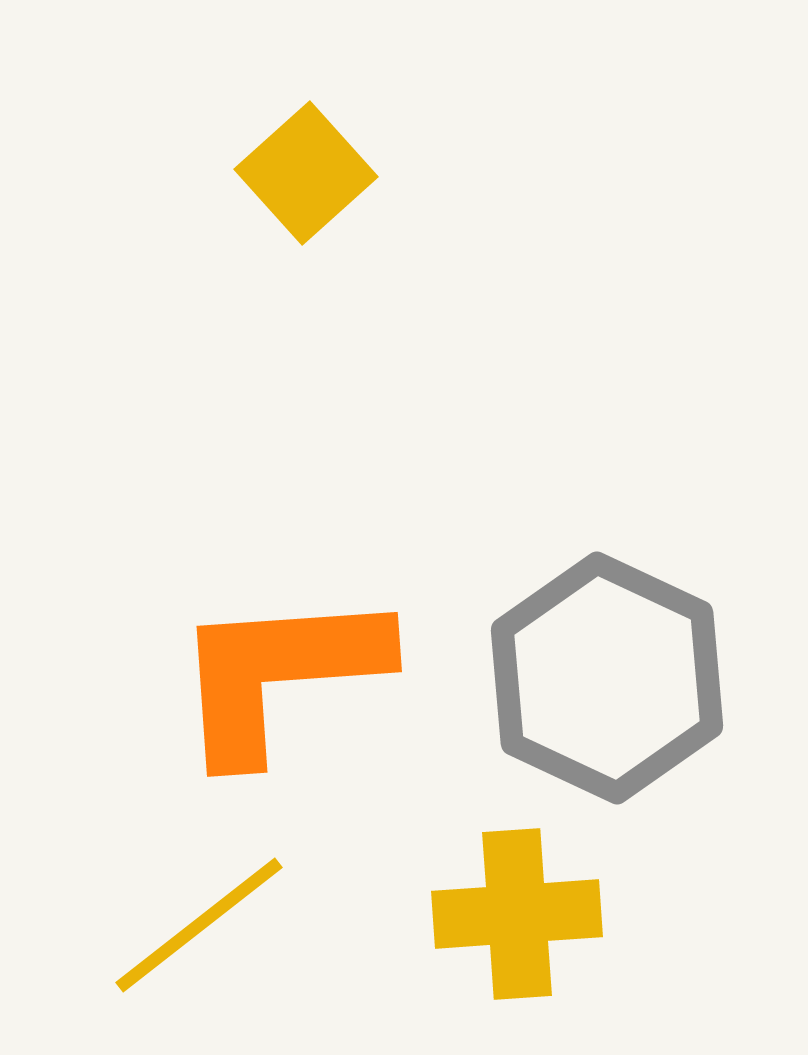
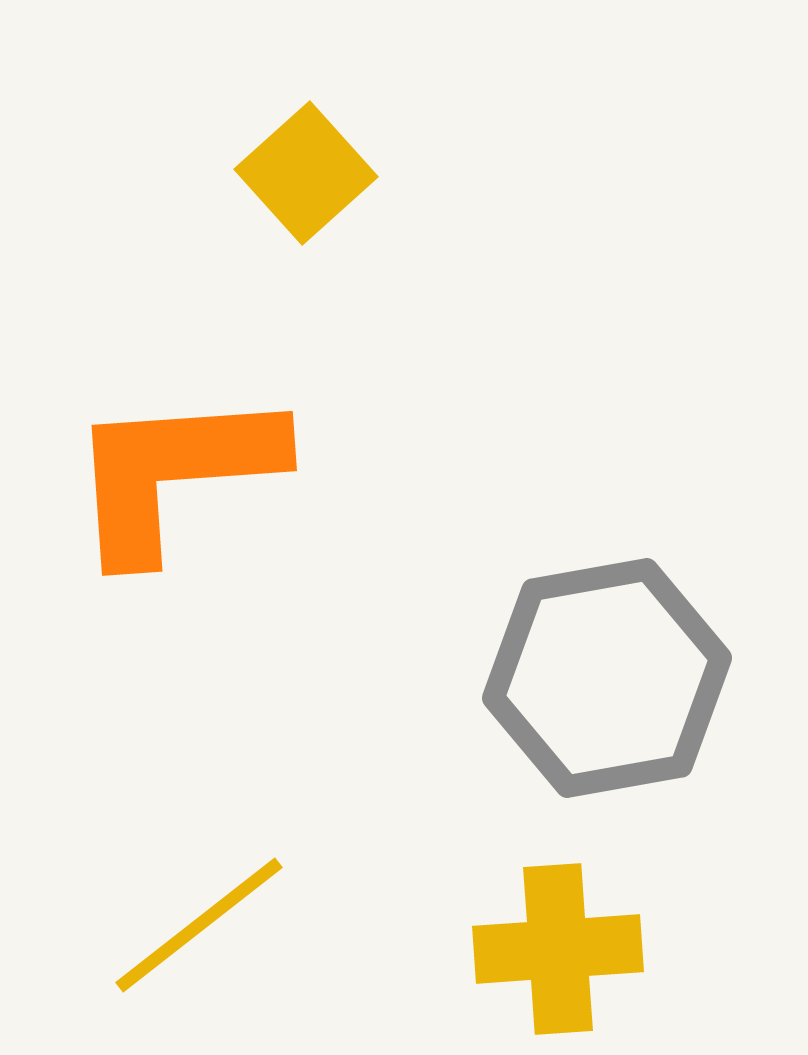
orange L-shape: moved 105 px left, 201 px up
gray hexagon: rotated 25 degrees clockwise
yellow cross: moved 41 px right, 35 px down
